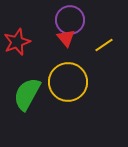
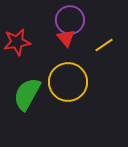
red star: rotated 12 degrees clockwise
